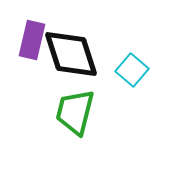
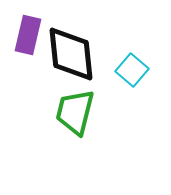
purple rectangle: moved 4 px left, 5 px up
black diamond: rotated 12 degrees clockwise
